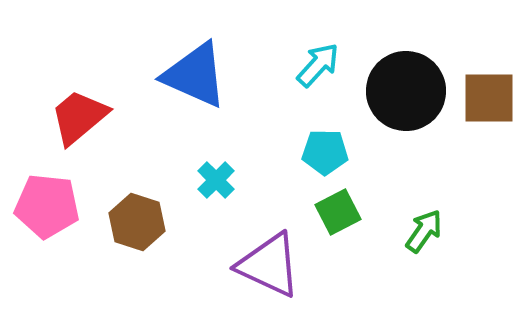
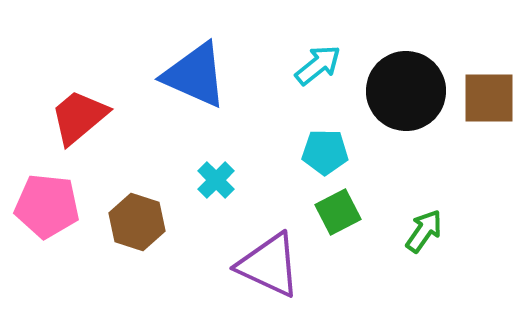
cyan arrow: rotated 9 degrees clockwise
